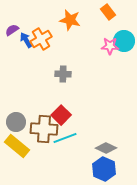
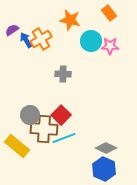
orange rectangle: moved 1 px right, 1 px down
cyan circle: moved 33 px left
gray circle: moved 14 px right, 7 px up
cyan line: moved 1 px left
